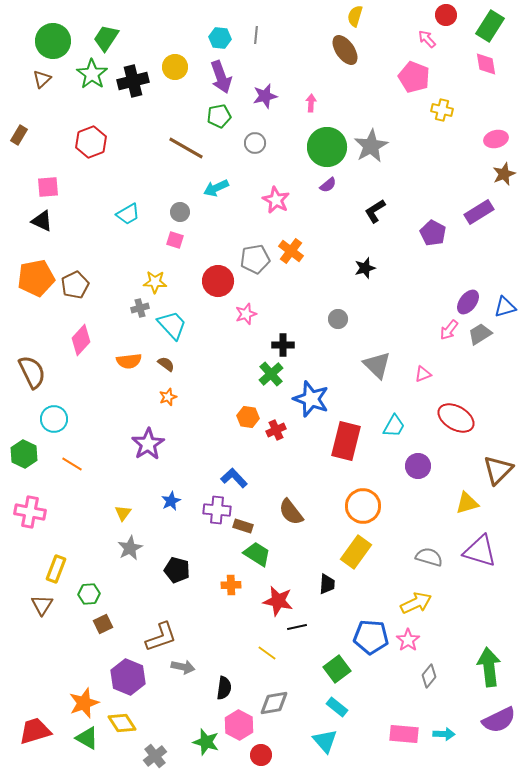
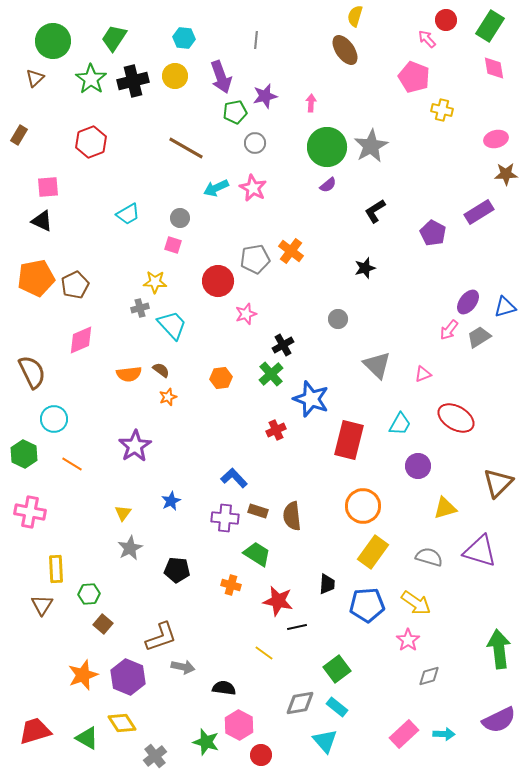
red circle at (446, 15): moved 5 px down
gray line at (256, 35): moved 5 px down
green trapezoid at (106, 38): moved 8 px right
cyan hexagon at (220, 38): moved 36 px left
pink diamond at (486, 64): moved 8 px right, 4 px down
yellow circle at (175, 67): moved 9 px down
green star at (92, 74): moved 1 px left, 5 px down
brown triangle at (42, 79): moved 7 px left, 1 px up
green pentagon at (219, 116): moved 16 px right, 4 px up
brown star at (504, 174): moved 2 px right; rotated 20 degrees clockwise
pink star at (276, 200): moved 23 px left, 12 px up
gray circle at (180, 212): moved 6 px down
pink square at (175, 240): moved 2 px left, 5 px down
gray trapezoid at (480, 334): moved 1 px left, 3 px down
pink diamond at (81, 340): rotated 24 degrees clockwise
black cross at (283, 345): rotated 30 degrees counterclockwise
orange semicircle at (129, 361): moved 13 px down
brown semicircle at (166, 364): moved 5 px left, 6 px down
orange hexagon at (248, 417): moved 27 px left, 39 px up; rotated 15 degrees counterclockwise
cyan trapezoid at (394, 426): moved 6 px right, 2 px up
red rectangle at (346, 441): moved 3 px right, 1 px up
purple star at (148, 444): moved 13 px left, 2 px down
brown triangle at (498, 470): moved 13 px down
yellow triangle at (467, 503): moved 22 px left, 5 px down
purple cross at (217, 510): moved 8 px right, 8 px down
brown semicircle at (291, 512): moved 1 px right, 4 px down; rotated 32 degrees clockwise
brown rectangle at (243, 526): moved 15 px right, 15 px up
yellow rectangle at (356, 552): moved 17 px right
yellow rectangle at (56, 569): rotated 24 degrees counterclockwise
black pentagon at (177, 570): rotated 10 degrees counterclockwise
orange cross at (231, 585): rotated 18 degrees clockwise
yellow arrow at (416, 603): rotated 60 degrees clockwise
brown square at (103, 624): rotated 24 degrees counterclockwise
blue pentagon at (371, 637): moved 4 px left, 32 px up; rotated 8 degrees counterclockwise
yellow line at (267, 653): moved 3 px left
green arrow at (489, 667): moved 10 px right, 18 px up
gray diamond at (429, 676): rotated 35 degrees clockwise
black semicircle at (224, 688): rotated 90 degrees counterclockwise
orange star at (84, 703): moved 1 px left, 28 px up
gray diamond at (274, 703): moved 26 px right
pink rectangle at (404, 734): rotated 48 degrees counterclockwise
